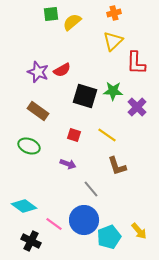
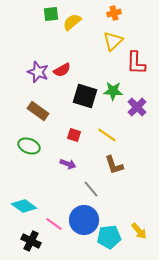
brown L-shape: moved 3 px left, 1 px up
cyan pentagon: rotated 15 degrees clockwise
